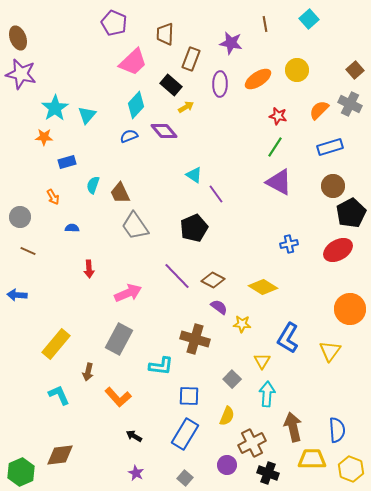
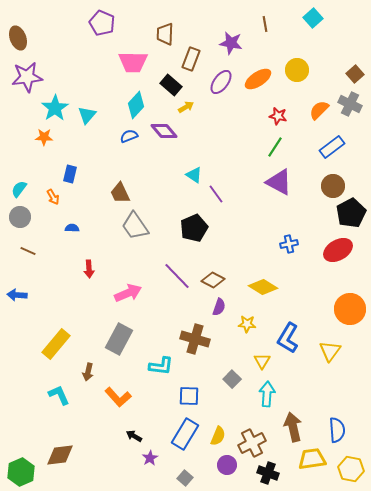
cyan square at (309, 19): moved 4 px right, 1 px up
purple pentagon at (114, 23): moved 12 px left
pink trapezoid at (133, 62): rotated 44 degrees clockwise
brown square at (355, 70): moved 4 px down
purple star at (21, 74): moved 6 px right, 3 px down; rotated 20 degrees counterclockwise
purple ellipse at (220, 84): moved 1 px right, 2 px up; rotated 35 degrees clockwise
blue rectangle at (330, 147): moved 2 px right; rotated 20 degrees counterclockwise
blue rectangle at (67, 162): moved 3 px right, 12 px down; rotated 60 degrees counterclockwise
cyan semicircle at (93, 185): moved 74 px left, 4 px down; rotated 18 degrees clockwise
purple semicircle at (219, 307): rotated 72 degrees clockwise
yellow star at (242, 324): moved 5 px right
yellow semicircle at (227, 416): moved 9 px left, 20 px down
yellow trapezoid at (312, 459): rotated 8 degrees counterclockwise
yellow hexagon at (351, 469): rotated 10 degrees counterclockwise
purple star at (136, 473): moved 14 px right, 15 px up; rotated 14 degrees clockwise
